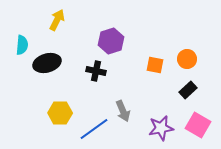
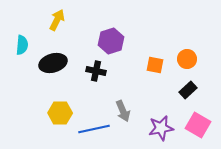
black ellipse: moved 6 px right
blue line: rotated 24 degrees clockwise
